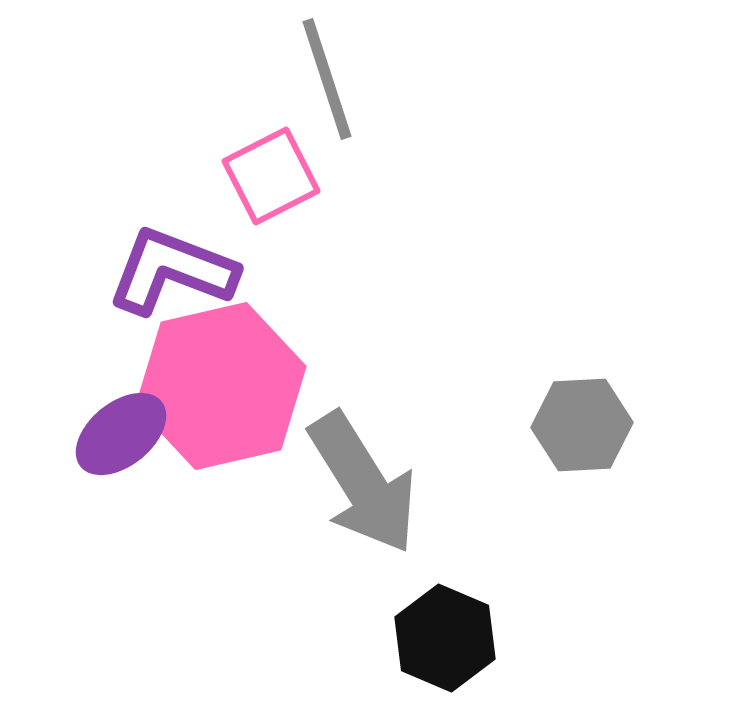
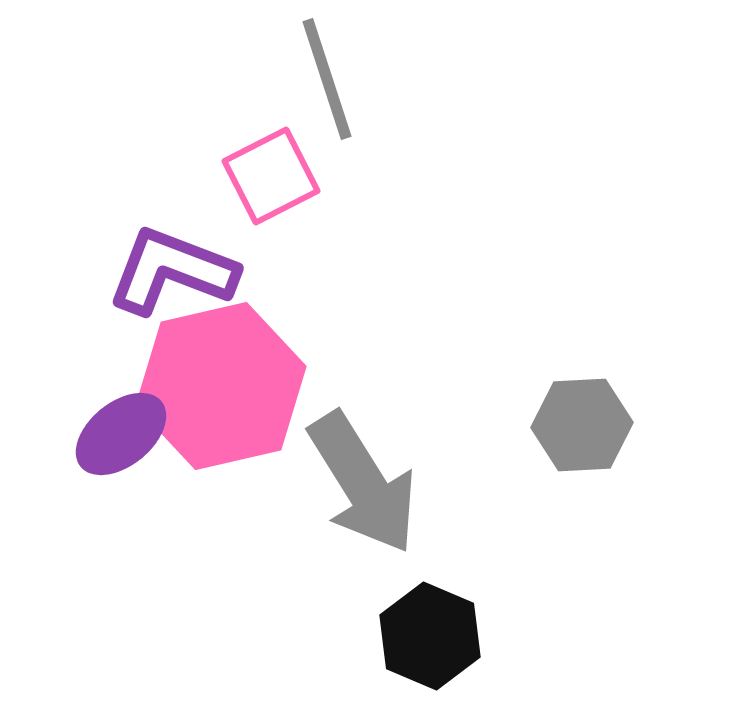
black hexagon: moved 15 px left, 2 px up
